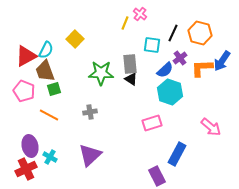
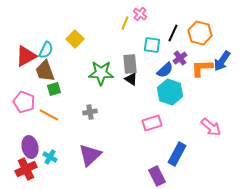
pink pentagon: moved 11 px down
purple ellipse: moved 1 px down
